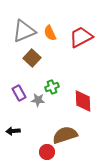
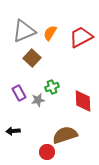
orange semicircle: rotated 56 degrees clockwise
gray star: rotated 16 degrees counterclockwise
